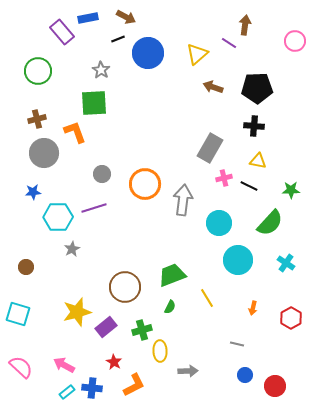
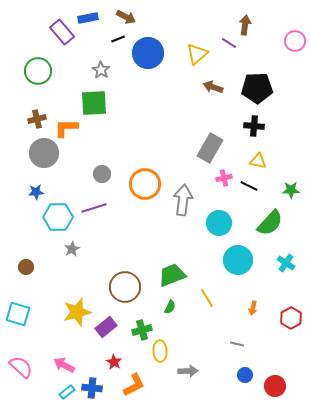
orange L-shape at (75, 132): moved 9 px left, 4 px up; rotated 70 degrees counterclockwise
blue star at (33, 192): moved 3 px right
